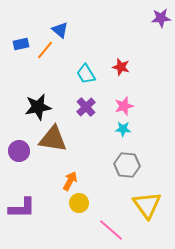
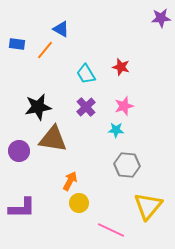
blue triangle: moved 1 px right, 1 px up; rotated 12 degrees counterclockwise
blue rectangle: moved 4 px left; rotated 21 degrees clockwise
cyan star: moved 7 px left, 1 px down
yellow triangle: moved 1 px right, 1 px down; rotated 16 degrees clockwise
pink line: rotated 16 degrees counterclockwise
